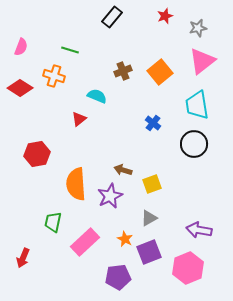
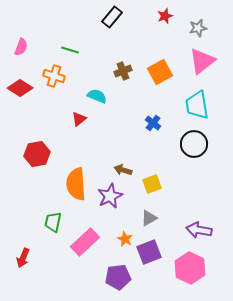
orange square: rotated 10 degrees clockwise
pink hexagon: moved 2 px right; rotated 12 degrees counterclockwise
